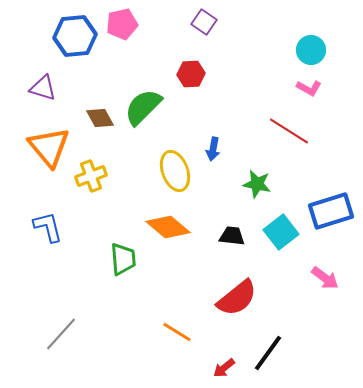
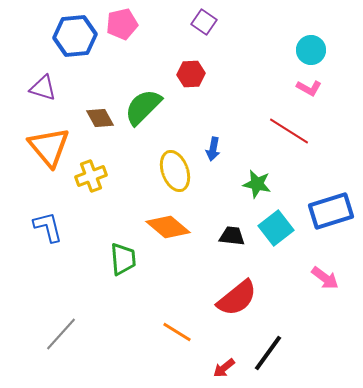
cyan square: moved 5 px left, 4 px up
